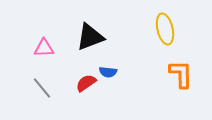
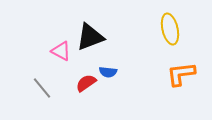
yellow ellipse: moved 5 px right
pink triangle: moved 17 px right, 3 px down; rotated 30 degrees clockwise
orange L-shape: rotated 96 degrees counterclockwise
